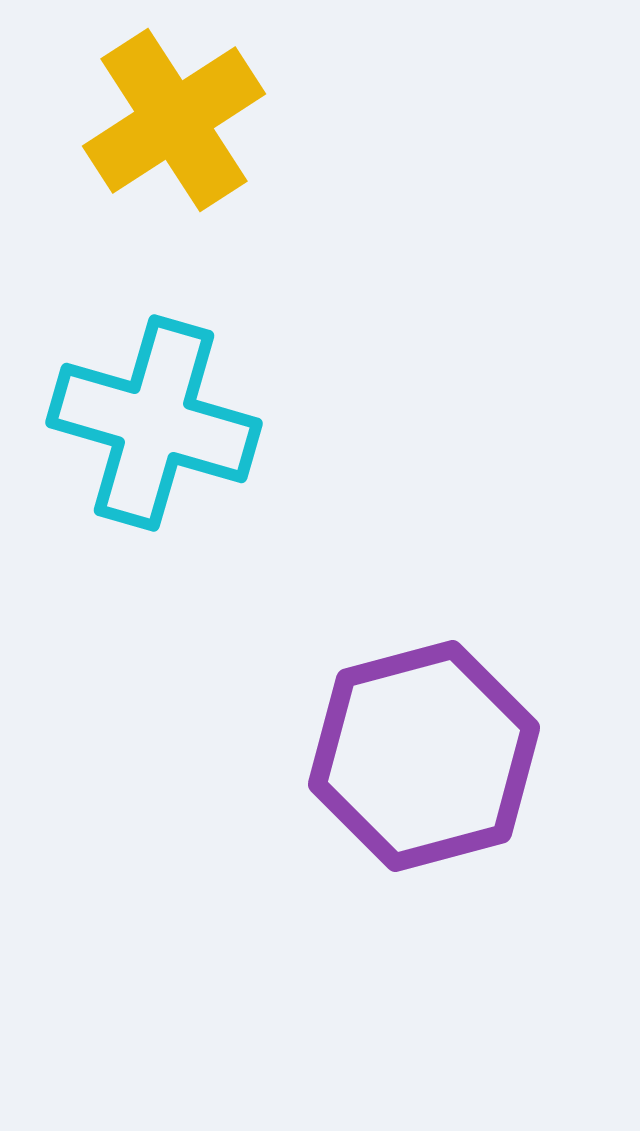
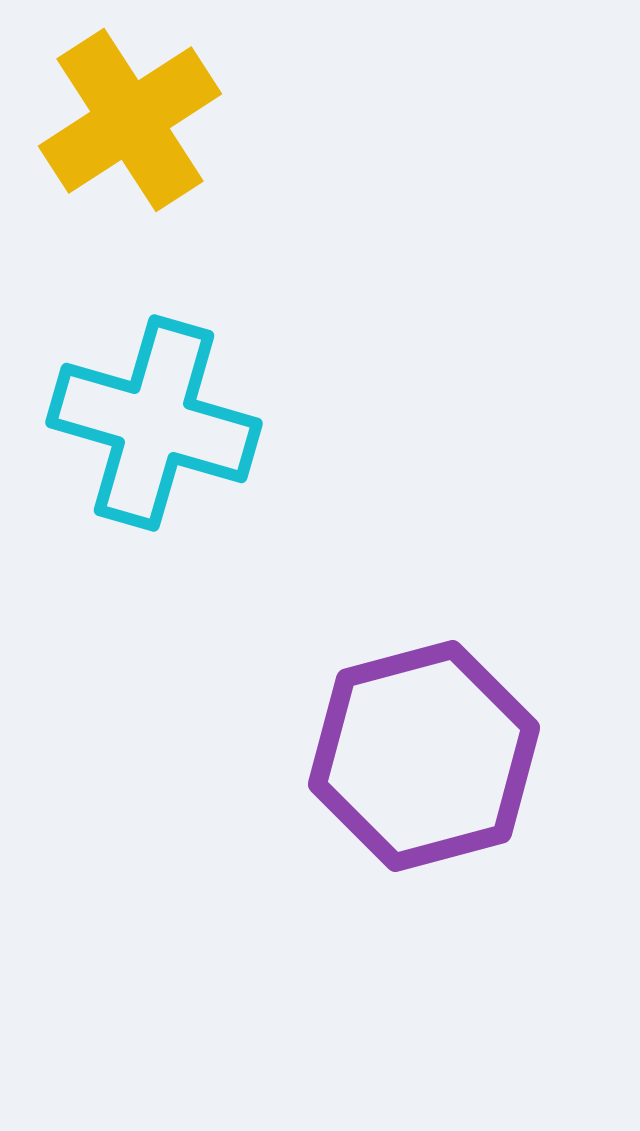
yellow cross: moved 44 px left
